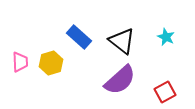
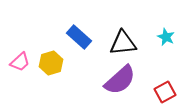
black triangle: moved 1 px right, 2 px down; rotated 44 degrees counterclockwise
pink trapezoid: rotated 50 degrees clockwise
